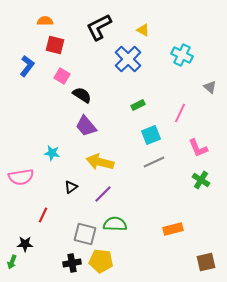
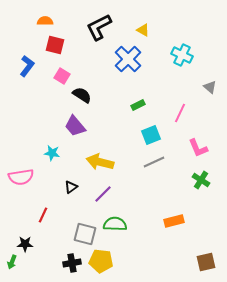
purple trapezoid: moved 11 px left
orange rectangle: moved 1 px right, 8 px up
